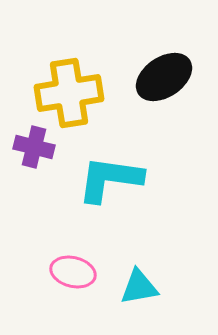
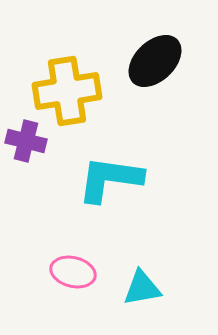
black ellipse: moved 9 px left, 16 px up; rotated 10 degrees counterclockwise
yellow cross: moved 2 px left, 2 px up
purple cross: moved 8 px left, 6 px up
cyan triangle: moved 3 px right, 1 px down
